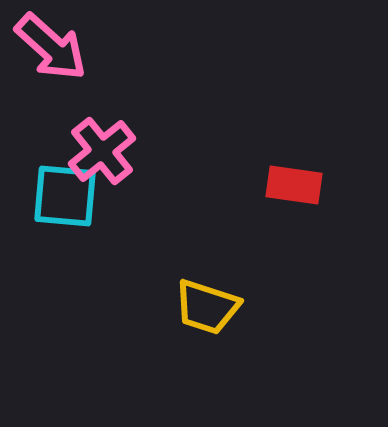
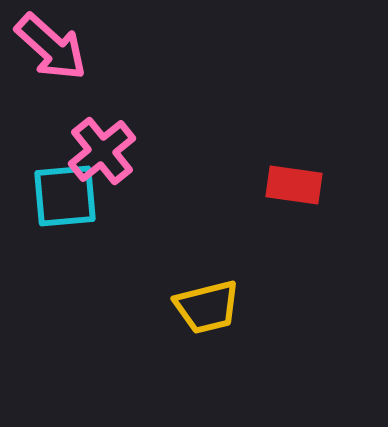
cyan square: rotated 10 degrees counterclockwise
yellow trapezoid: rotated 32 degrees counterclockwise
